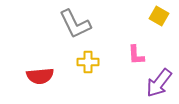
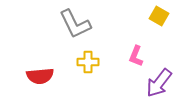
pink L-shape: moved 1 px down; rotated 25 degrees clockwise
